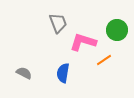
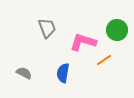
gray trapezoid: moved 11 px left, 5 px down
